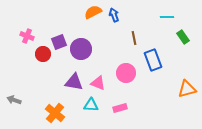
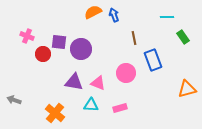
purple square: rotated 28 degrees clockwise
